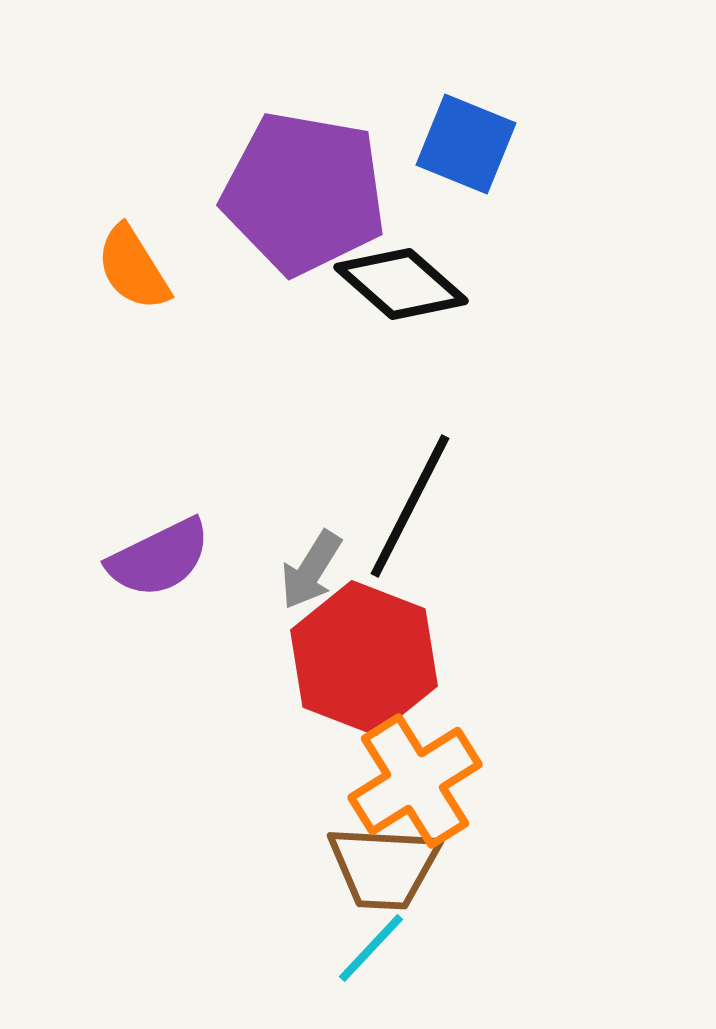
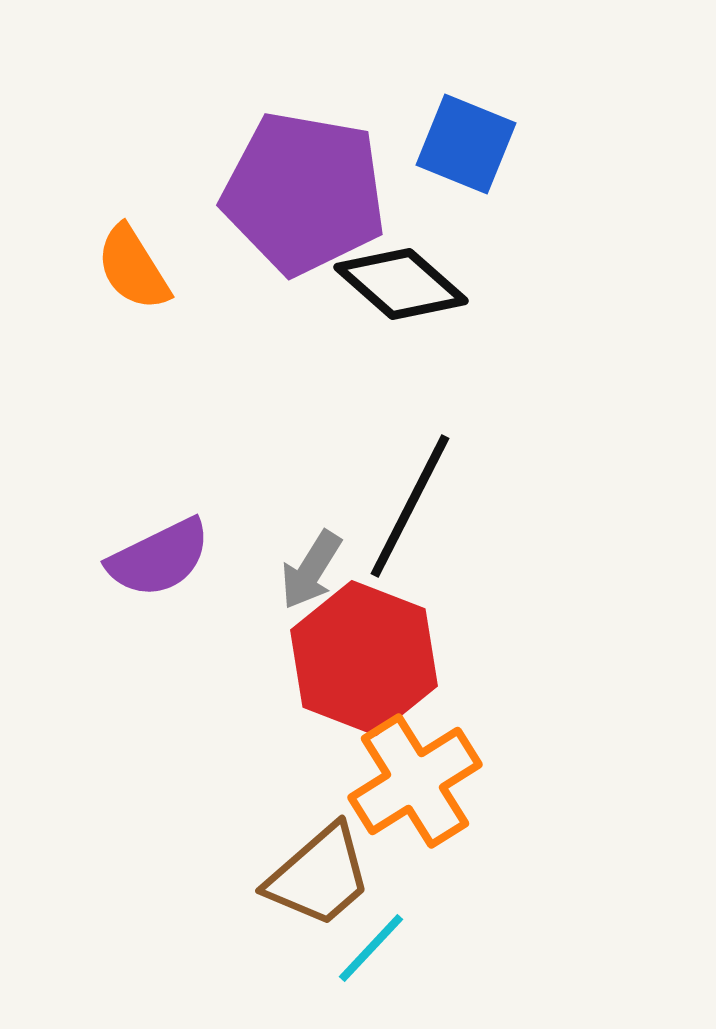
brown trapezoid: moved 65 px left, 9 px down; rotated 44 degrees counterclockwise
